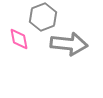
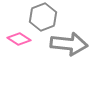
pink diamond: rotated 45 degrees counterclockwise
